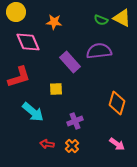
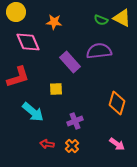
red L-shape: moved 1 px left
